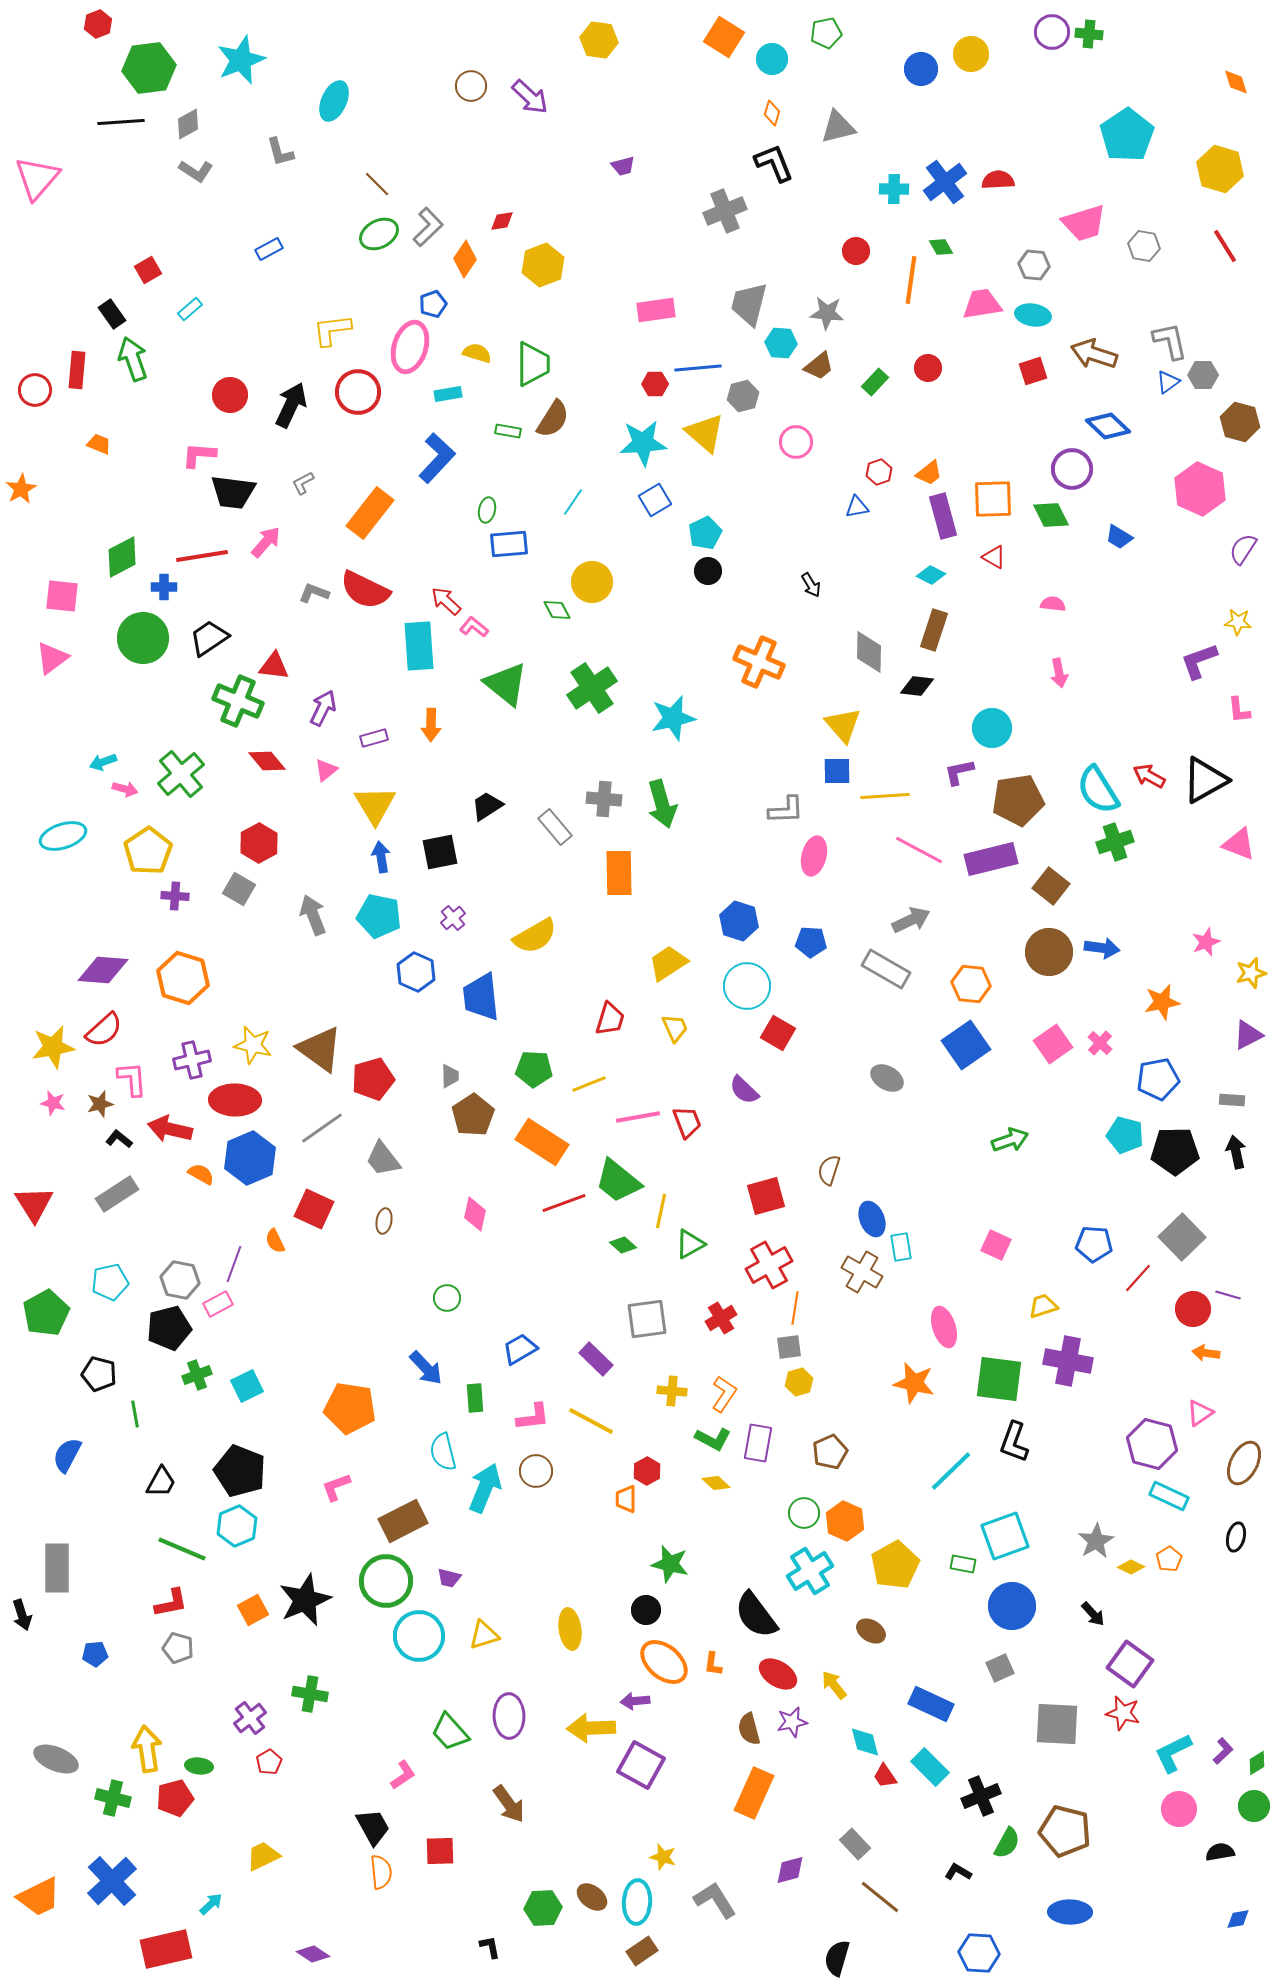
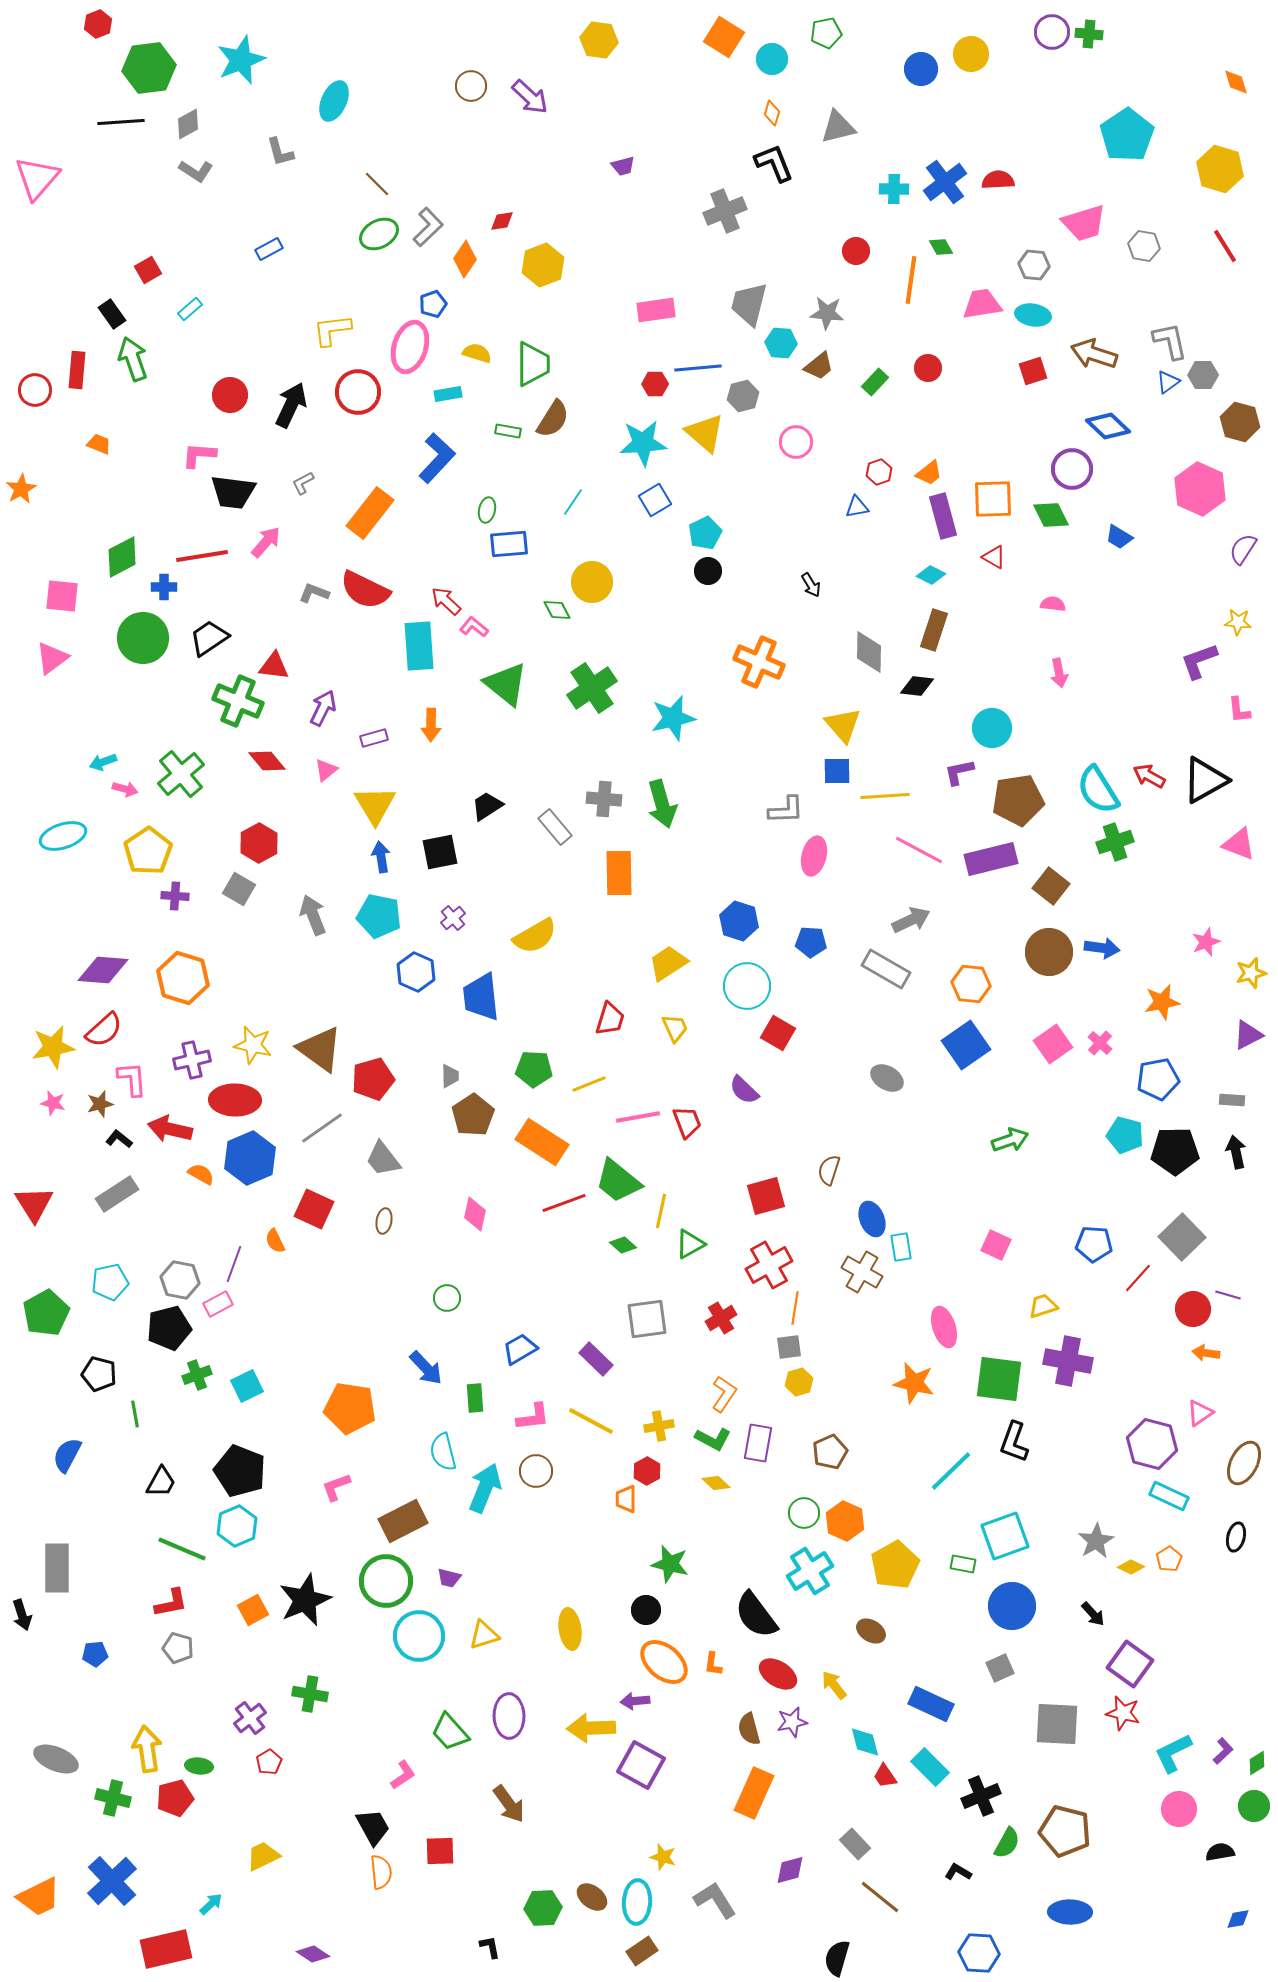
yellow cross at (672, 1391): moved 13 px left, 35 px down; rotated 16 degrees counterclockwise
